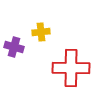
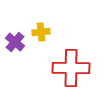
purple cross: moved 1 px right, 5 px up; rotated 24 degrees clockwise
